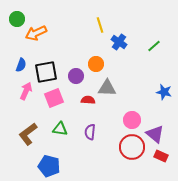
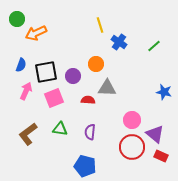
purple circle: moved 3 px left
blue pentagon: moved 36 px right
